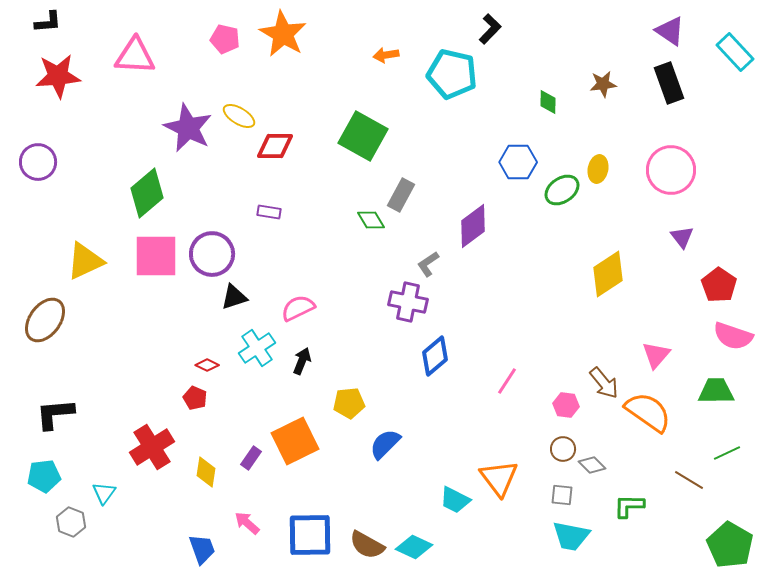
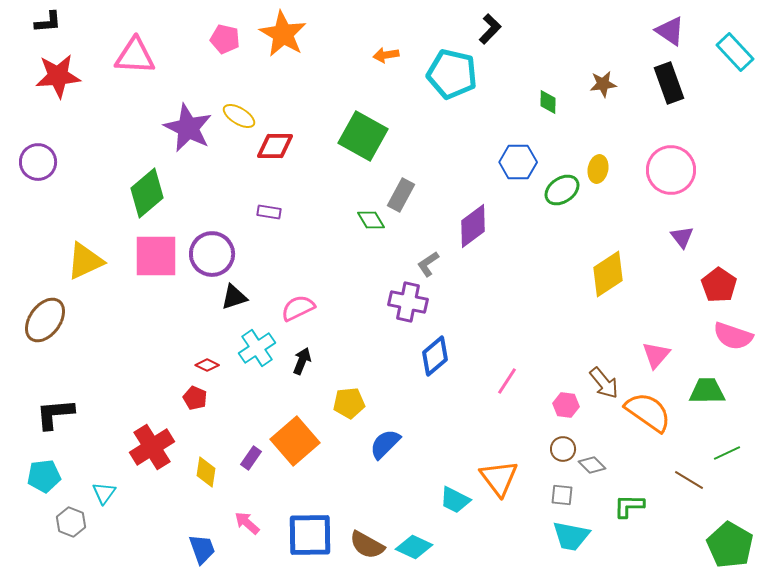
green trapezoid at (716, 391): moved 9 px left
orange square at (295, 441): rotated 15 degrees counterclockwise
